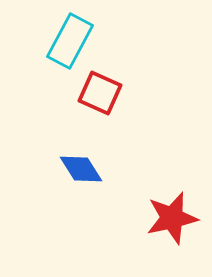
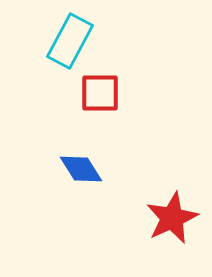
red square: rotated 24 degrees counterclockwise
red star: rotated 12 degrees counterclockwise
